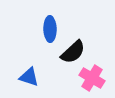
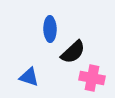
pink cross: rotated 20 degrees counterclockwise
